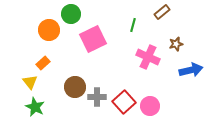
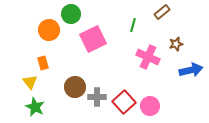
orange rectangle: rotated 64 degrees counterclockwise
